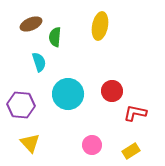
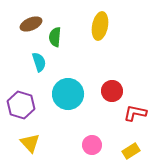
purple hexagon: rotated 12 degrees clockwise
